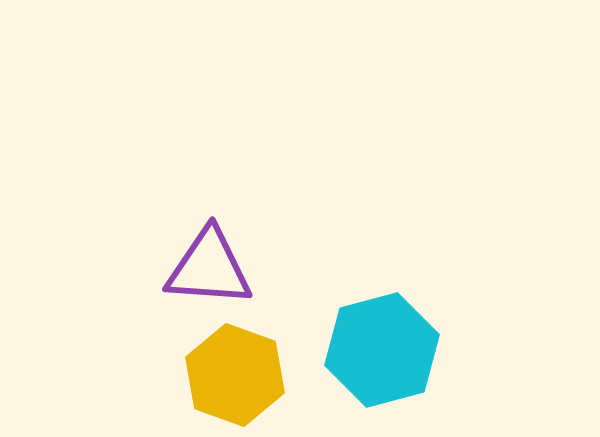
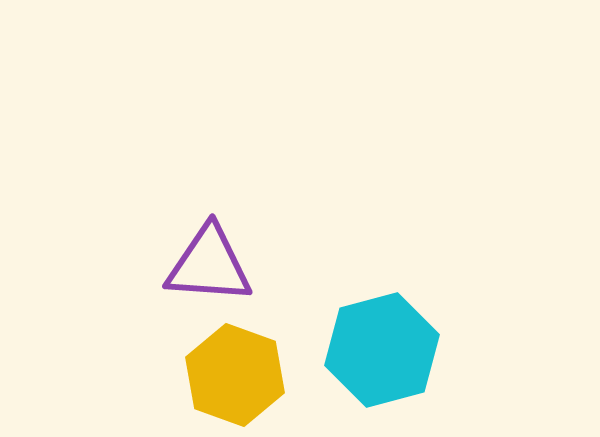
purple triangle: moved 3 px up
